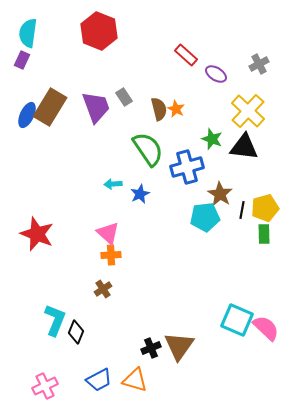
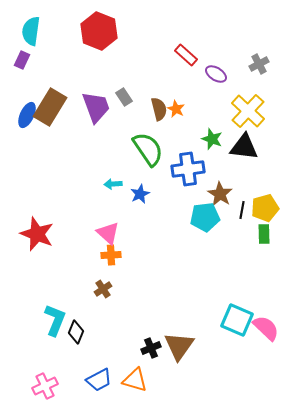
cyan semicircle: moved 3 px right, 2 px up
blue cross: moved 1 px right, 2 px down; rotated 8 degrees clockwise
